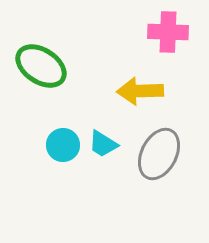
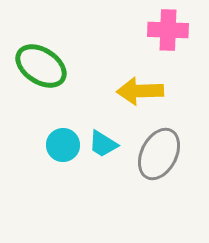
pink cross: moved 2 px up
